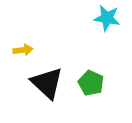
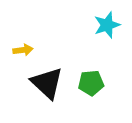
cyan star: moved 7 px down; rotated 28 degrees counterclockwise
green pentagon: rotated 30 degrees counterclockwise
